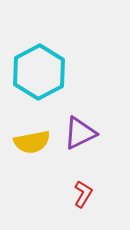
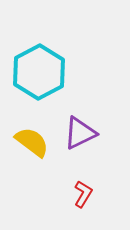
yellow semicircle: rotated 132 degrees counterclockwise
